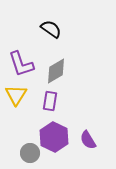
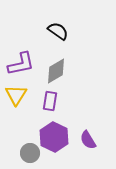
black semicircle: moved 7 px right, 2 px down
purple L-shape: rotated 84 degrees counterclockwise
